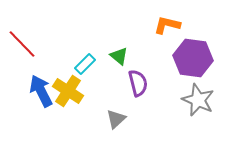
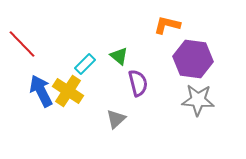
purple hexagon: moved 1 px down
gray star: rotated 20 degrees counterclockwise
